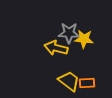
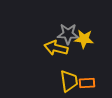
gray star: moved 1 px left, 1 px down
yellow trapezoid: rotated 45 degrees clockwise
